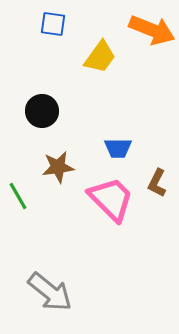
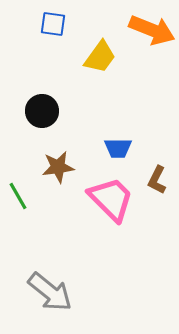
brown L-shape: moved 3 px up
